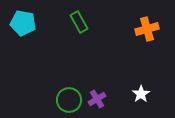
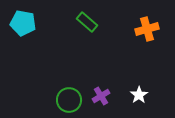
green rectangle: moved 8 px right; rotated 20 degrees counterclockwise
white star: moved 2 px left, 1 px down
purple cross: moved 4 px right, 3 px up
